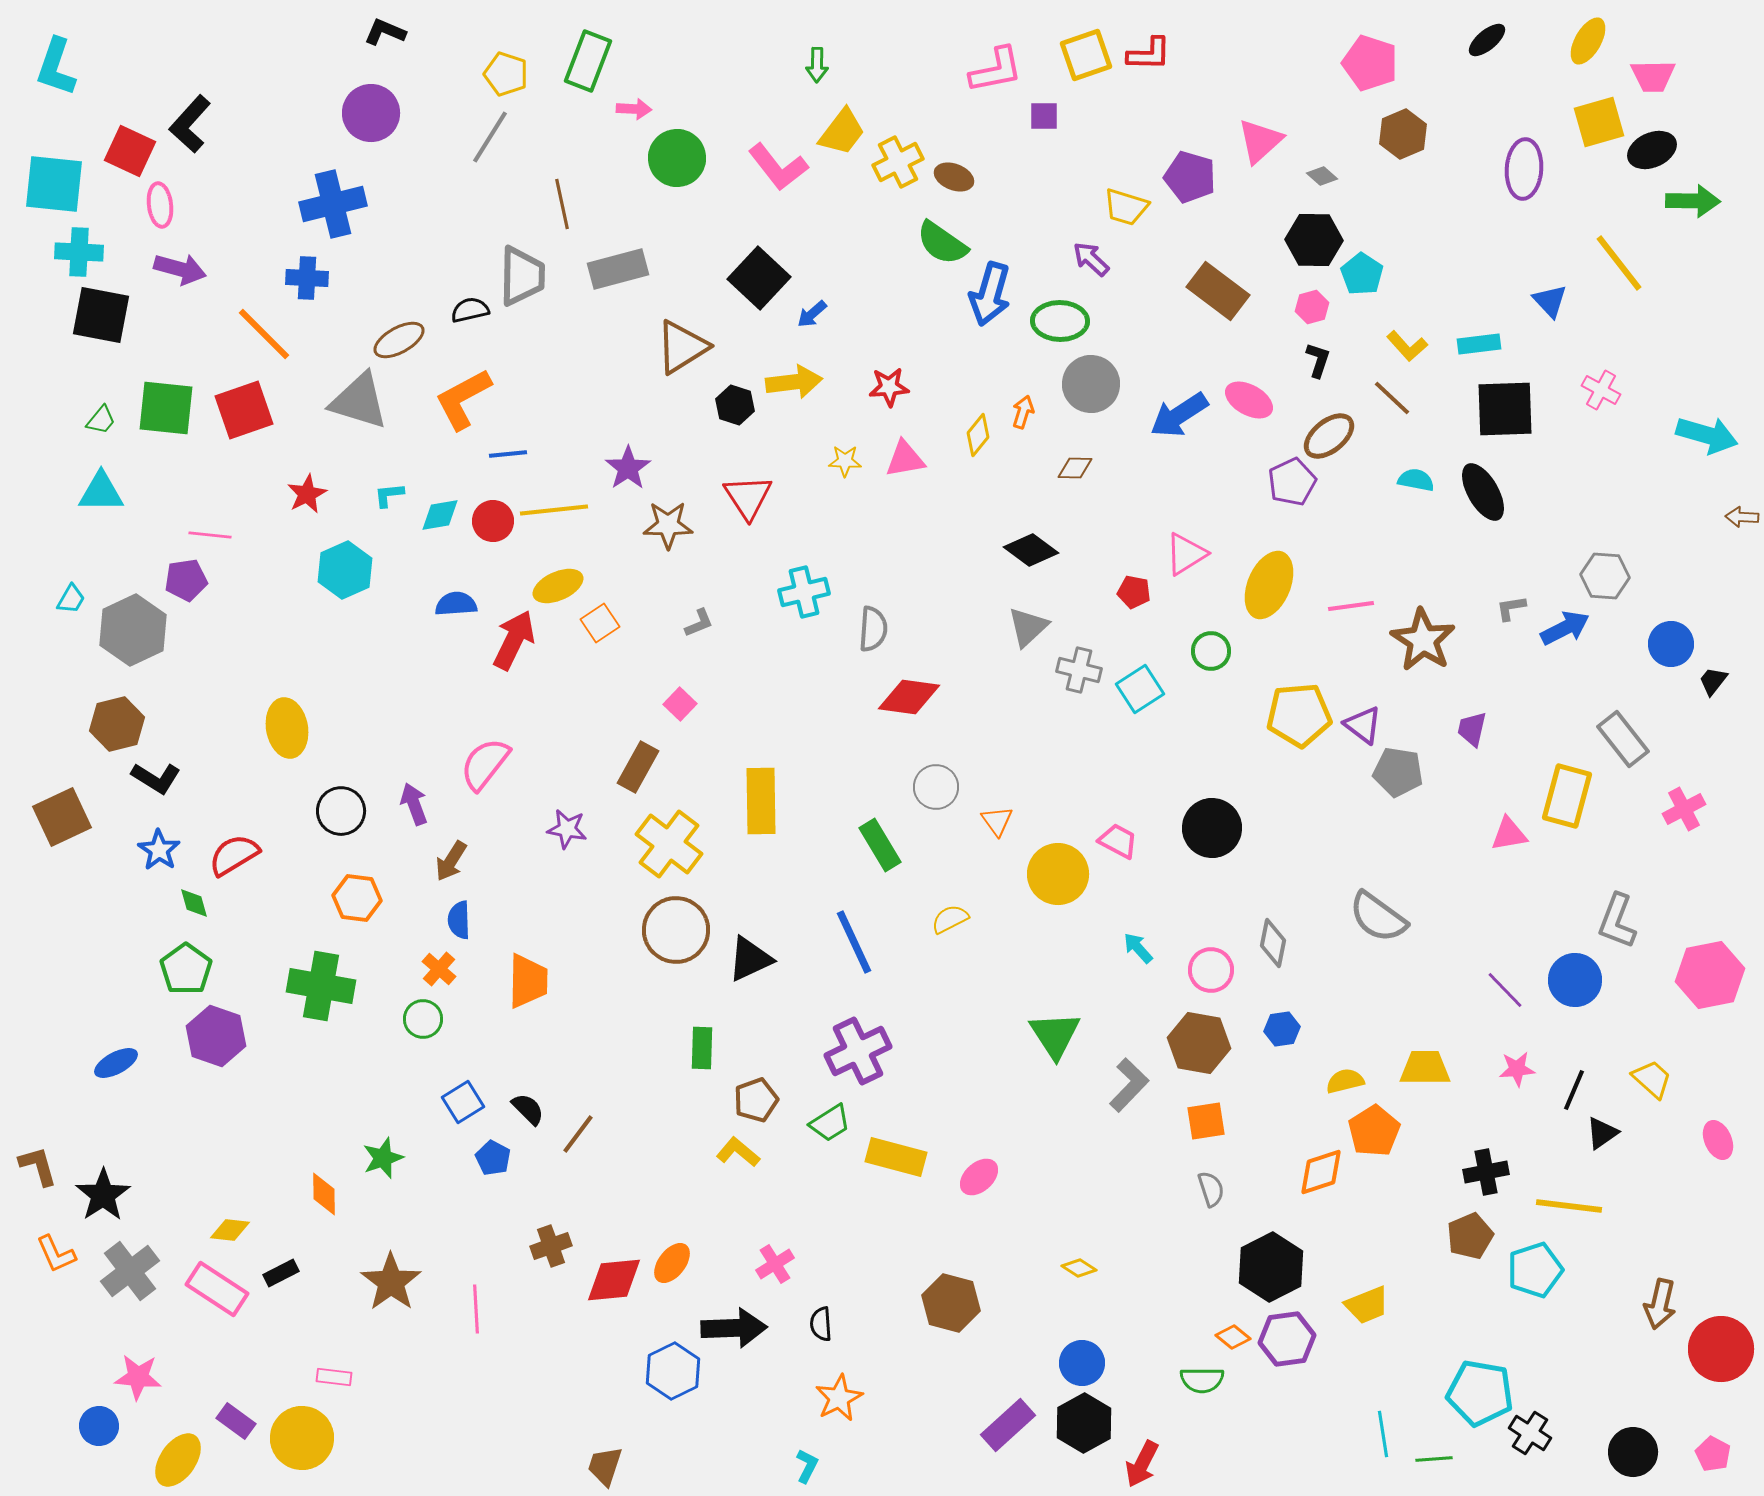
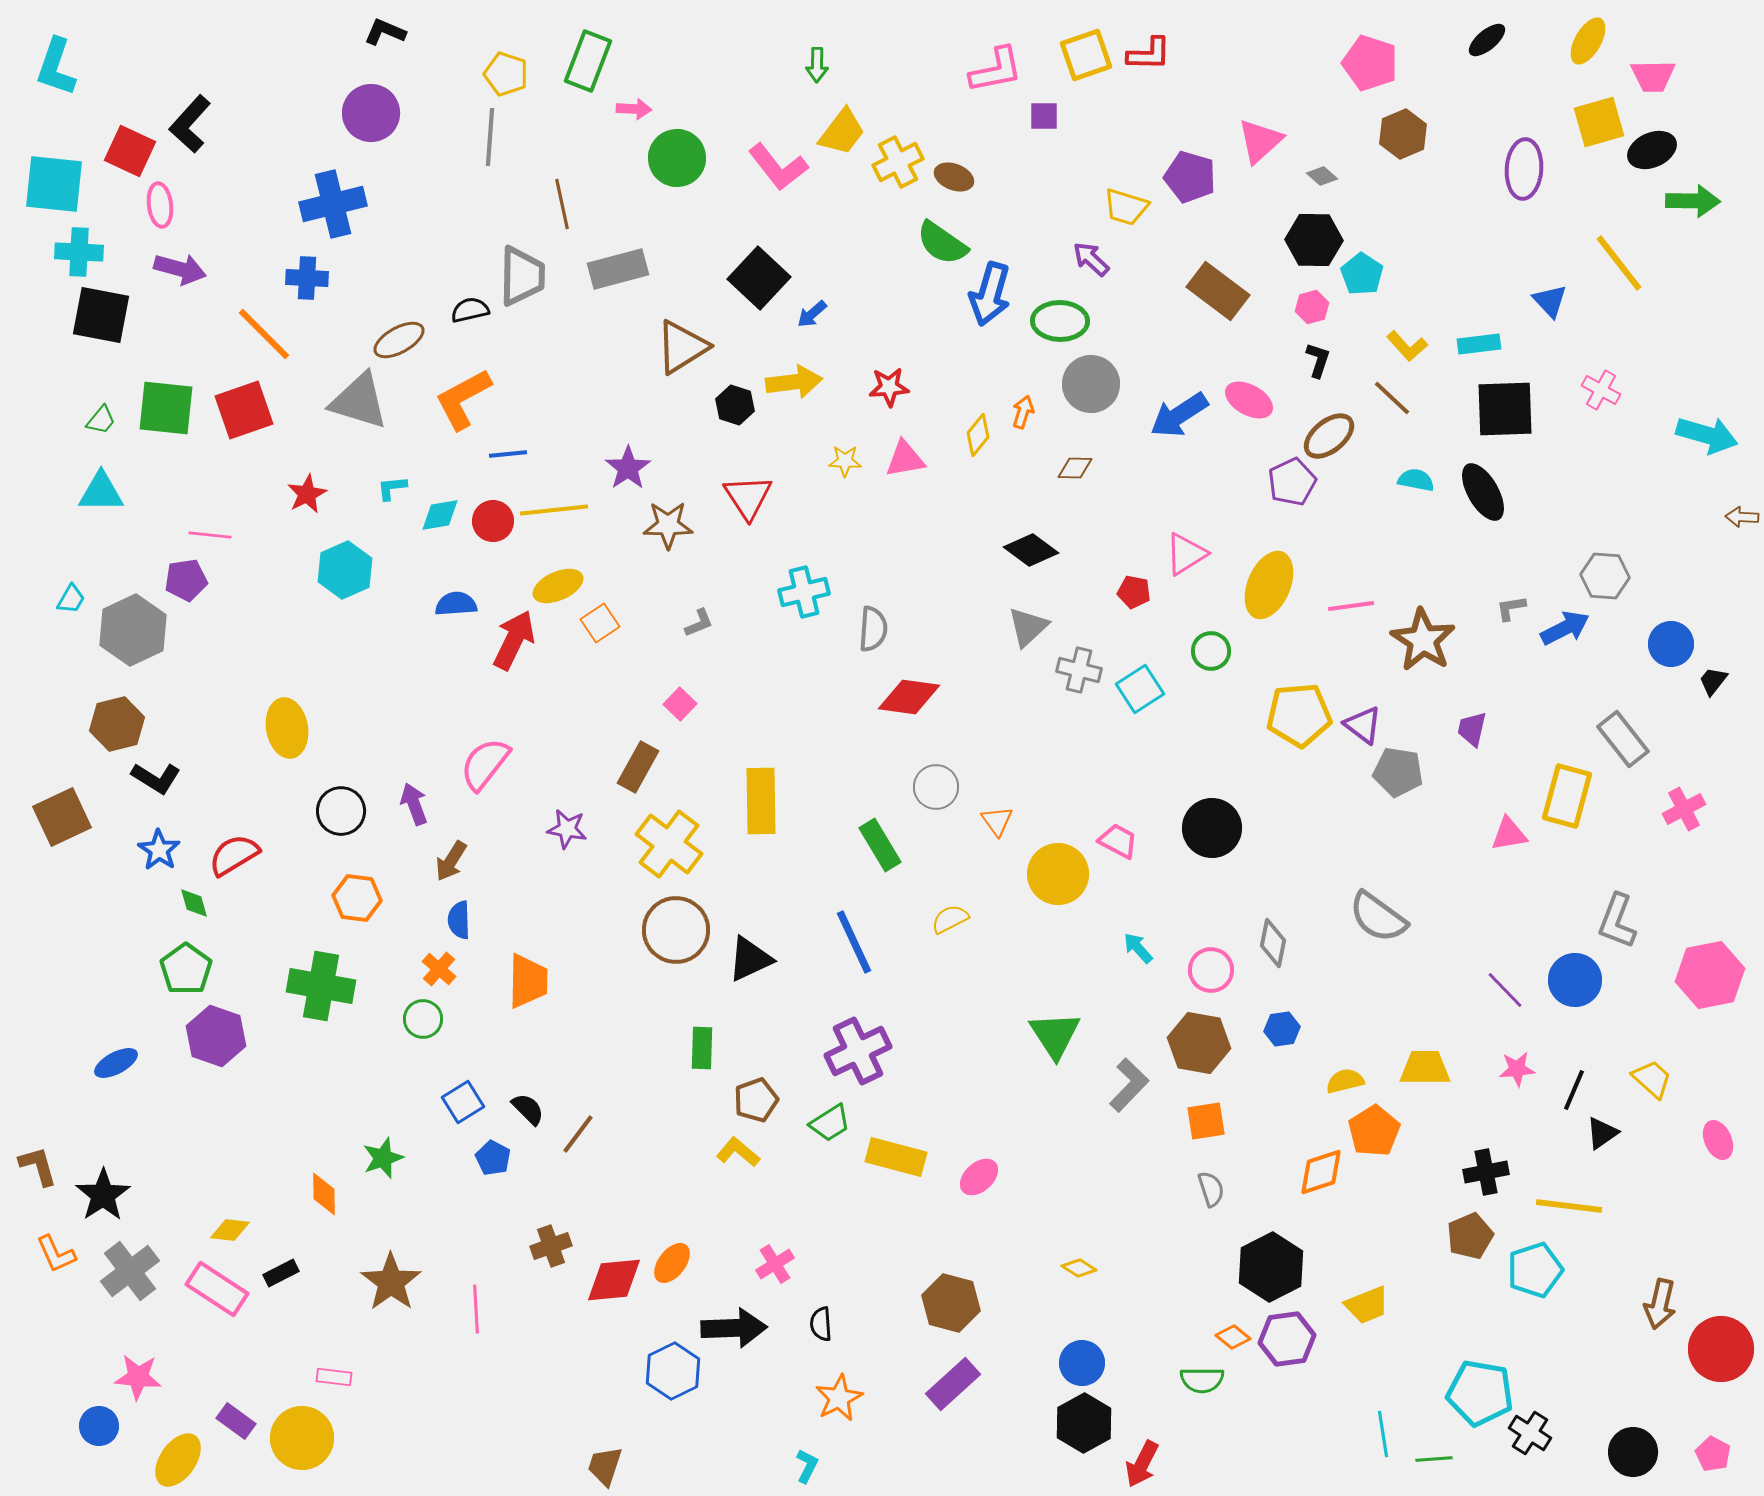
gray line at (490, 137): rotated 28 degrees counterclockwise
cyan L-shape at (389, 495): moved 3 px right, 7 px up
purple rectangle at (1008, 1425): moved 55 px left, 41 px up
